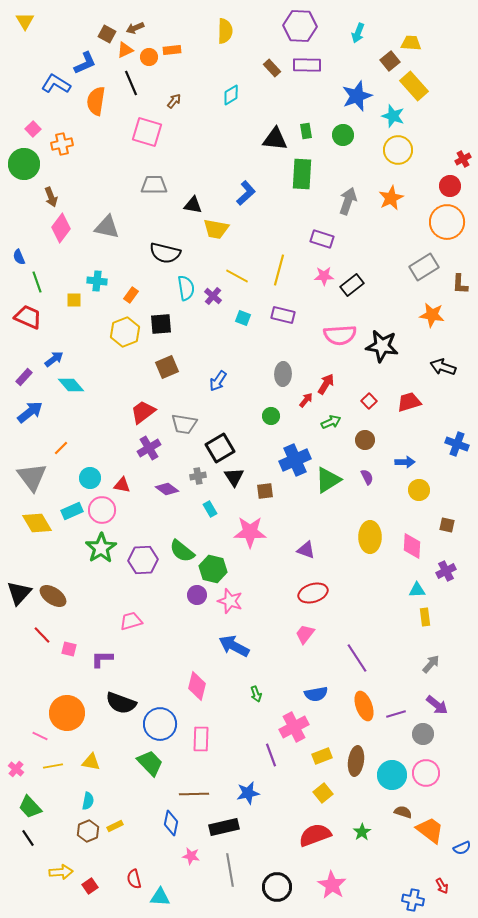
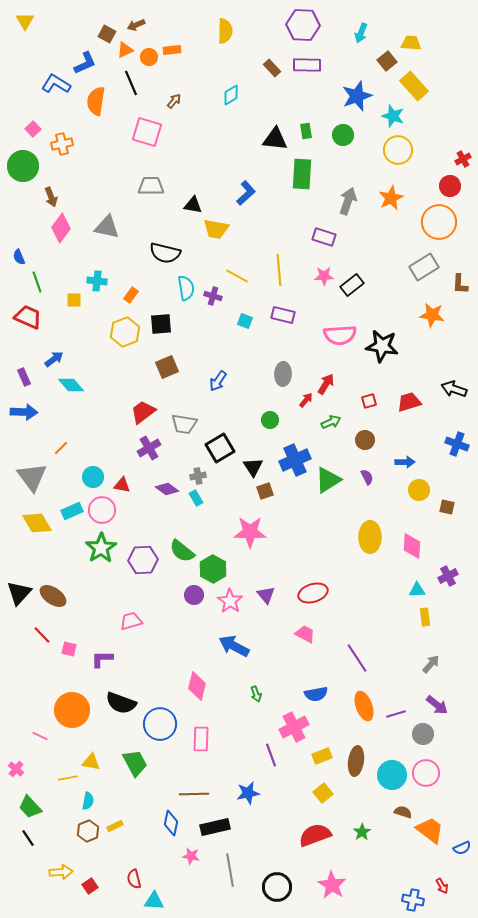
purple hexagon at (300, 26): moved 3 px right, 1 px up
brown arrow at (135, 28): moved 1 px right, 3 px up
cyan arrow at (358, 33): moved 3 px right
brown square at (390, 61): moved 3 px left
green circle at (24, 164): moved 1 px left, 2 px down
gray trapezoid at (154, 185): moved 3 px left, 1 px down
orange circle at (447, 222): moved 8 px left
purple rectangle at (322, 239): moved 2 px right, 2 px up
yellow line at (279, 270): rotated 20 degrees counterclockwise
purple cross at (213, 296): rotated 24 degrees counterclockwise
cyan square at (243, 318): moved 2 px right, 3 px down
black arrow at (443, 367): moved 11 px right, 22 px down
purple rectangle at (24, 377): rotated 66 degrees counterclockwise
red square at (369, 401): rotated 28 degrees clockwise
blue arrow at (30, 412): moved 6 px left; rotated 40 degrees clockwise
green circle at (271, 416): moved 1 px left, 4 px down
black triangle at (234, 477): moved 19 px right, 10 px up
cyan circle at (90, 478): moved 3 px right, 1 px up
brown square at (265, 491): rotated 12 degrees counterclockwise
cyan rectangle at (210, 509): moved 14 px left, 11 px up
brown square at (447, 525): moved 18 px up
purple triangle at (306, 550): moved 40 px left, 45 px down; rotated 30 degrees clockwise
green hexagon at (213, 569): rotated 16 degrees clockwise
purple cross at (446, 571): moved 2 px right, 5 px down
purple circle at (197, 595): moved 3 px left
pink star at (230, 601): rotated 15 degrees clockwise
pink trapezoid at (305, 634): rotated 80 degrees clockwise
orange circle at (67, 713): moved 5 px right, 3 px up
green trapezoid at (150, 763): moved 15 px left; rotated 16 degrees clockwise
yellow line at (53, 766): moved 15 px right, 12 px down
black rectangle at (224, 827): moved 9 px left
cyan triangle at (160, 897): moved 6 px left, 4 px down
